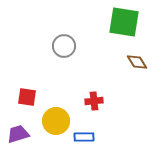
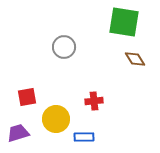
gray circle: moved 1 px down
brown diamond: moved 2 px left, 3 px up
red square: rotated 18 degrees counterclockwise
yellow circle: moved 2 px up
purple trapezoid: moved 1 px up
